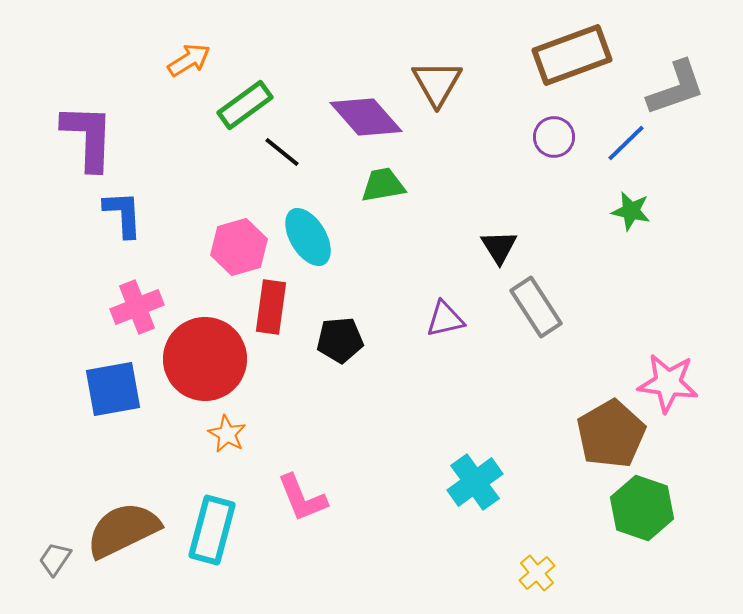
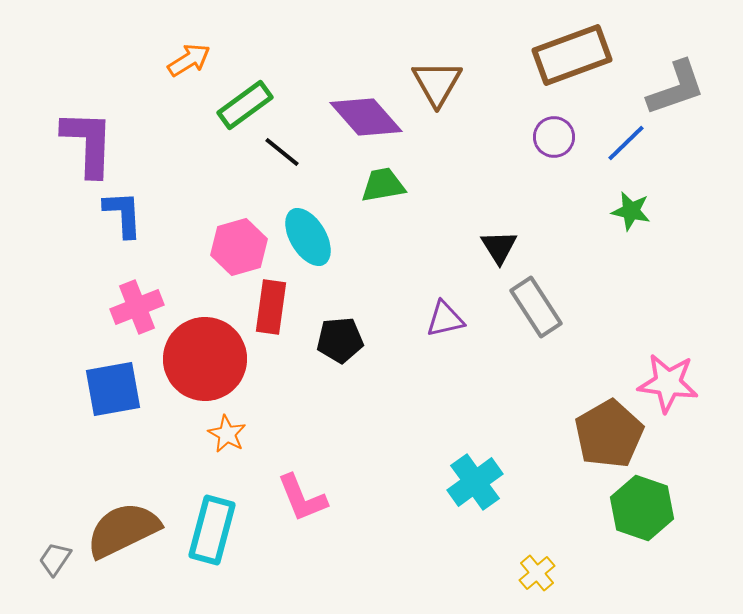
purple L-shape: moved 6 px down
brown pentagon: moved 2 px left
